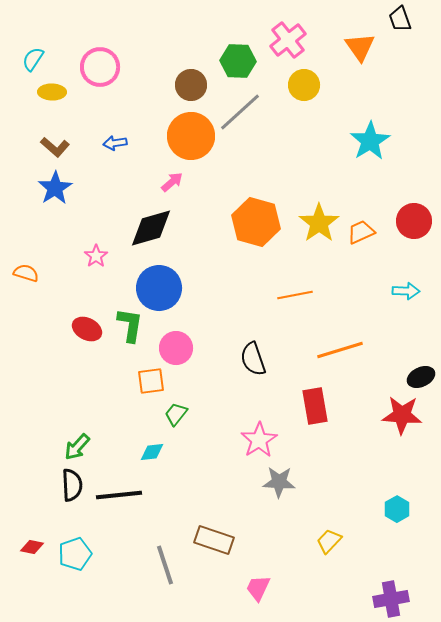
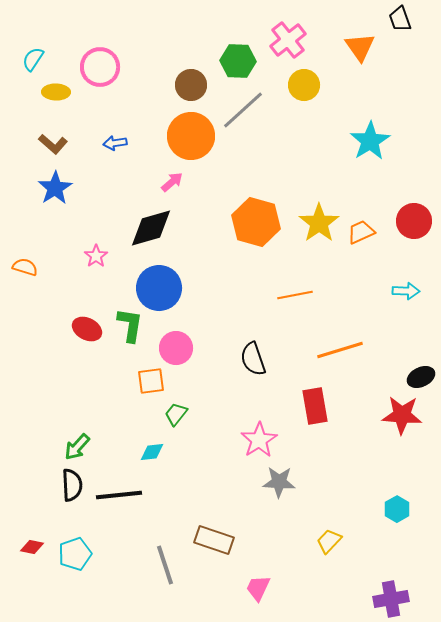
yellow ellipse at (52, 92): moved 4 px right
gray line at (240, 112): moved 3 px right, 2 px up
brown L-shape at (55, 147): moved 2 px left, 3 px up
orange semicircle at (26, 273): moved 1 px left, 6 px up
